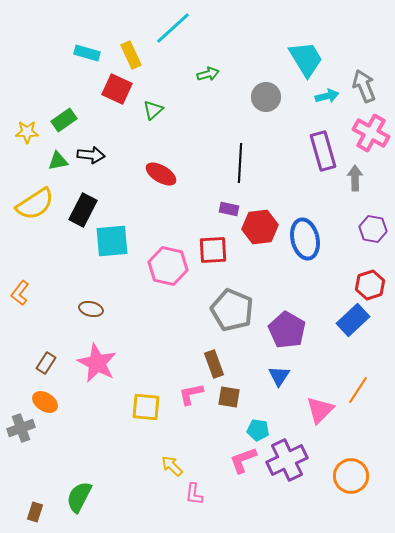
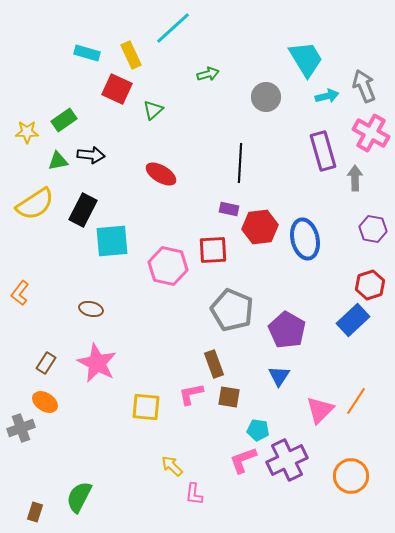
orange line at (358, 390): moved 2 px left, 11 px down
